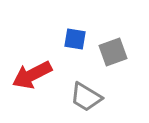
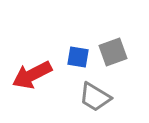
blue square: moved 3 px right, 18 px down
gray trapezoid: moved 9 px right
